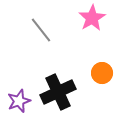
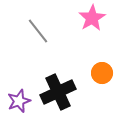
gray line: moved 3 px left, 1 px down
